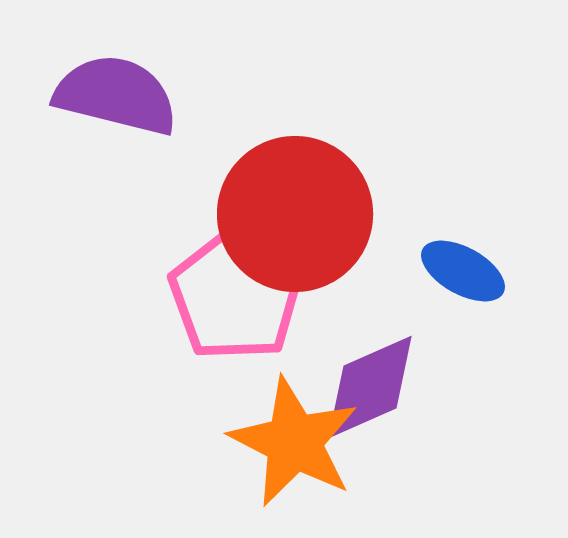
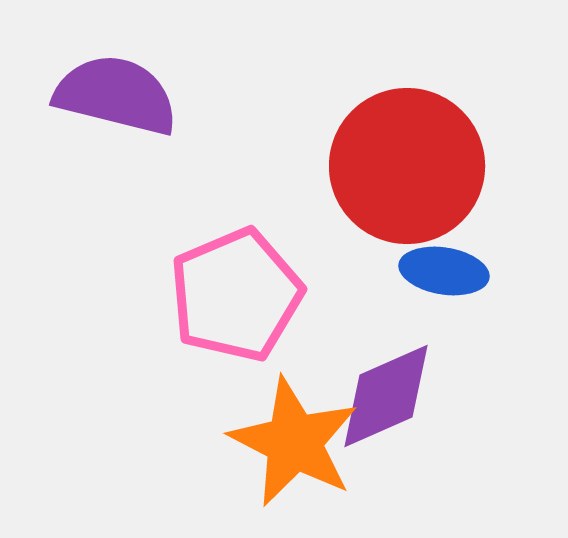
red circle: moved 112 px right, 48 px up
blue ellipse: moved 19 px left; rotated 20 degrees counterclockwise
pink pentagon: rotated 15 degrees clockwise
purple diamond: moved 16 px right, 9 px down
